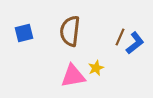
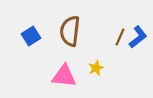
blue square: moved 7 px right, 3 px down; rotated 18 degrees counterclockwise
blue L-shape: moved 3 px right, 6 px up
pink triangle: moved 9 px left; rotated 16 degrees clockwise
